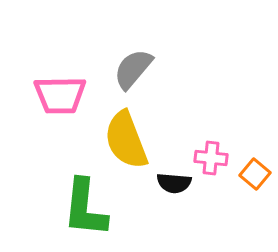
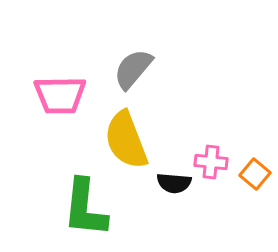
pink cross: moved 4 px down
